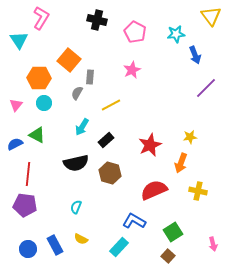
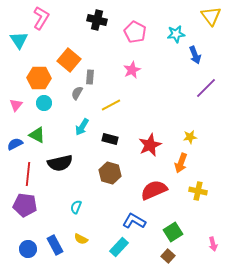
black rectangle: moved 4 px right, 1 px up; rotated 56 degrees clockwise
black semicircle: moved 16 px left
